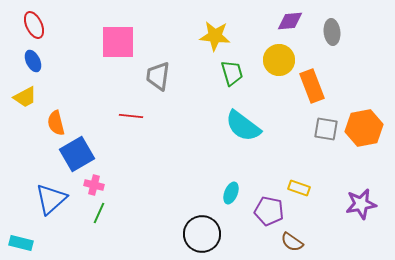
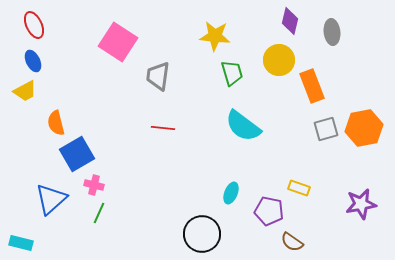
purple diamond: rotated 72 degrees counterclockwise
pink square: rotated 33 degrees clockwise
yellow trapezoid: moved 6 px up
red line: moved 32 px right, 12 px down
gray square: rotated 25 degrees counterclockwise
